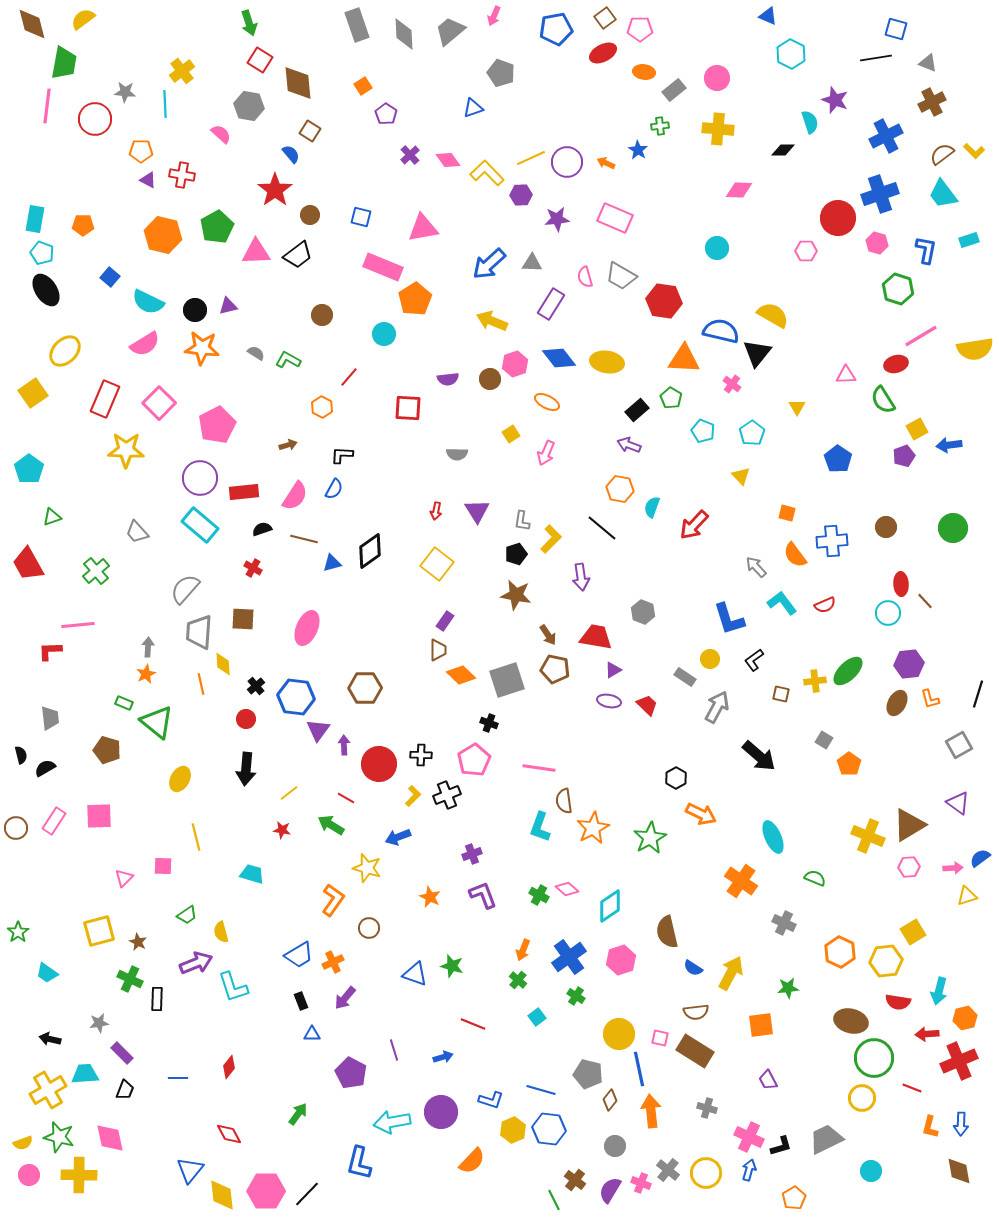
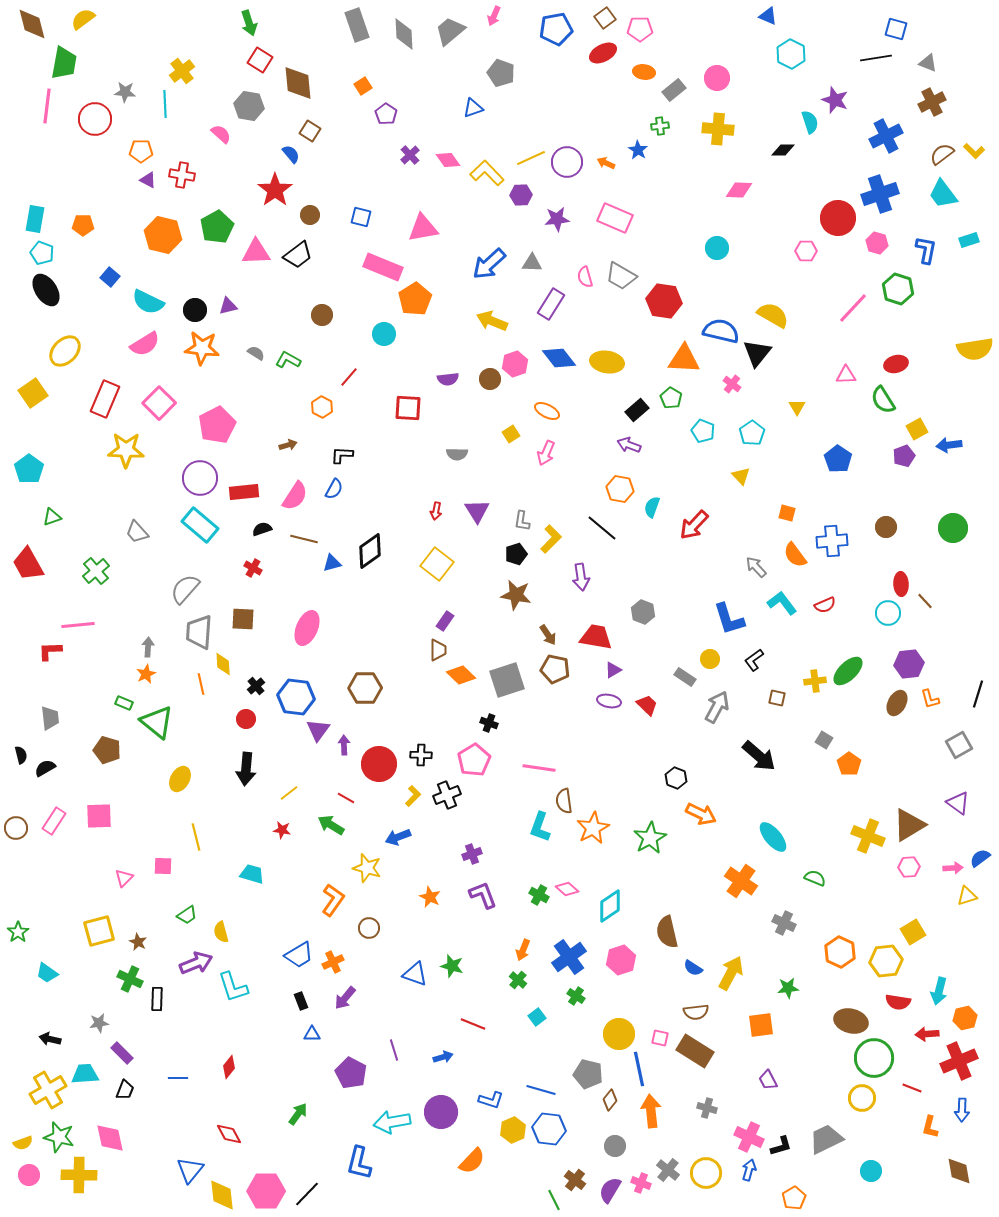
pink line at (921, 336): moved 68 px left, 28 px up; rotated 16 degrees counterclockwise
orange ellipse at (547, 402): moved 9 px down
brown square at (781, 694): moved 4 px left, 4 px down
black hexagon at (676, 778): rotated 10 degrees counterclockwise
cyan ellipse at (773, 837): rotated 16 degrees counterclockwise
blue arrow at (961, 1124): moved 1 px right, 14 px up
